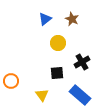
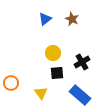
yellow circle: moved 5 px left, 10 px down
orange circle: moved 2 px down
yellow triangle: moved 1 px left, 2 px up
